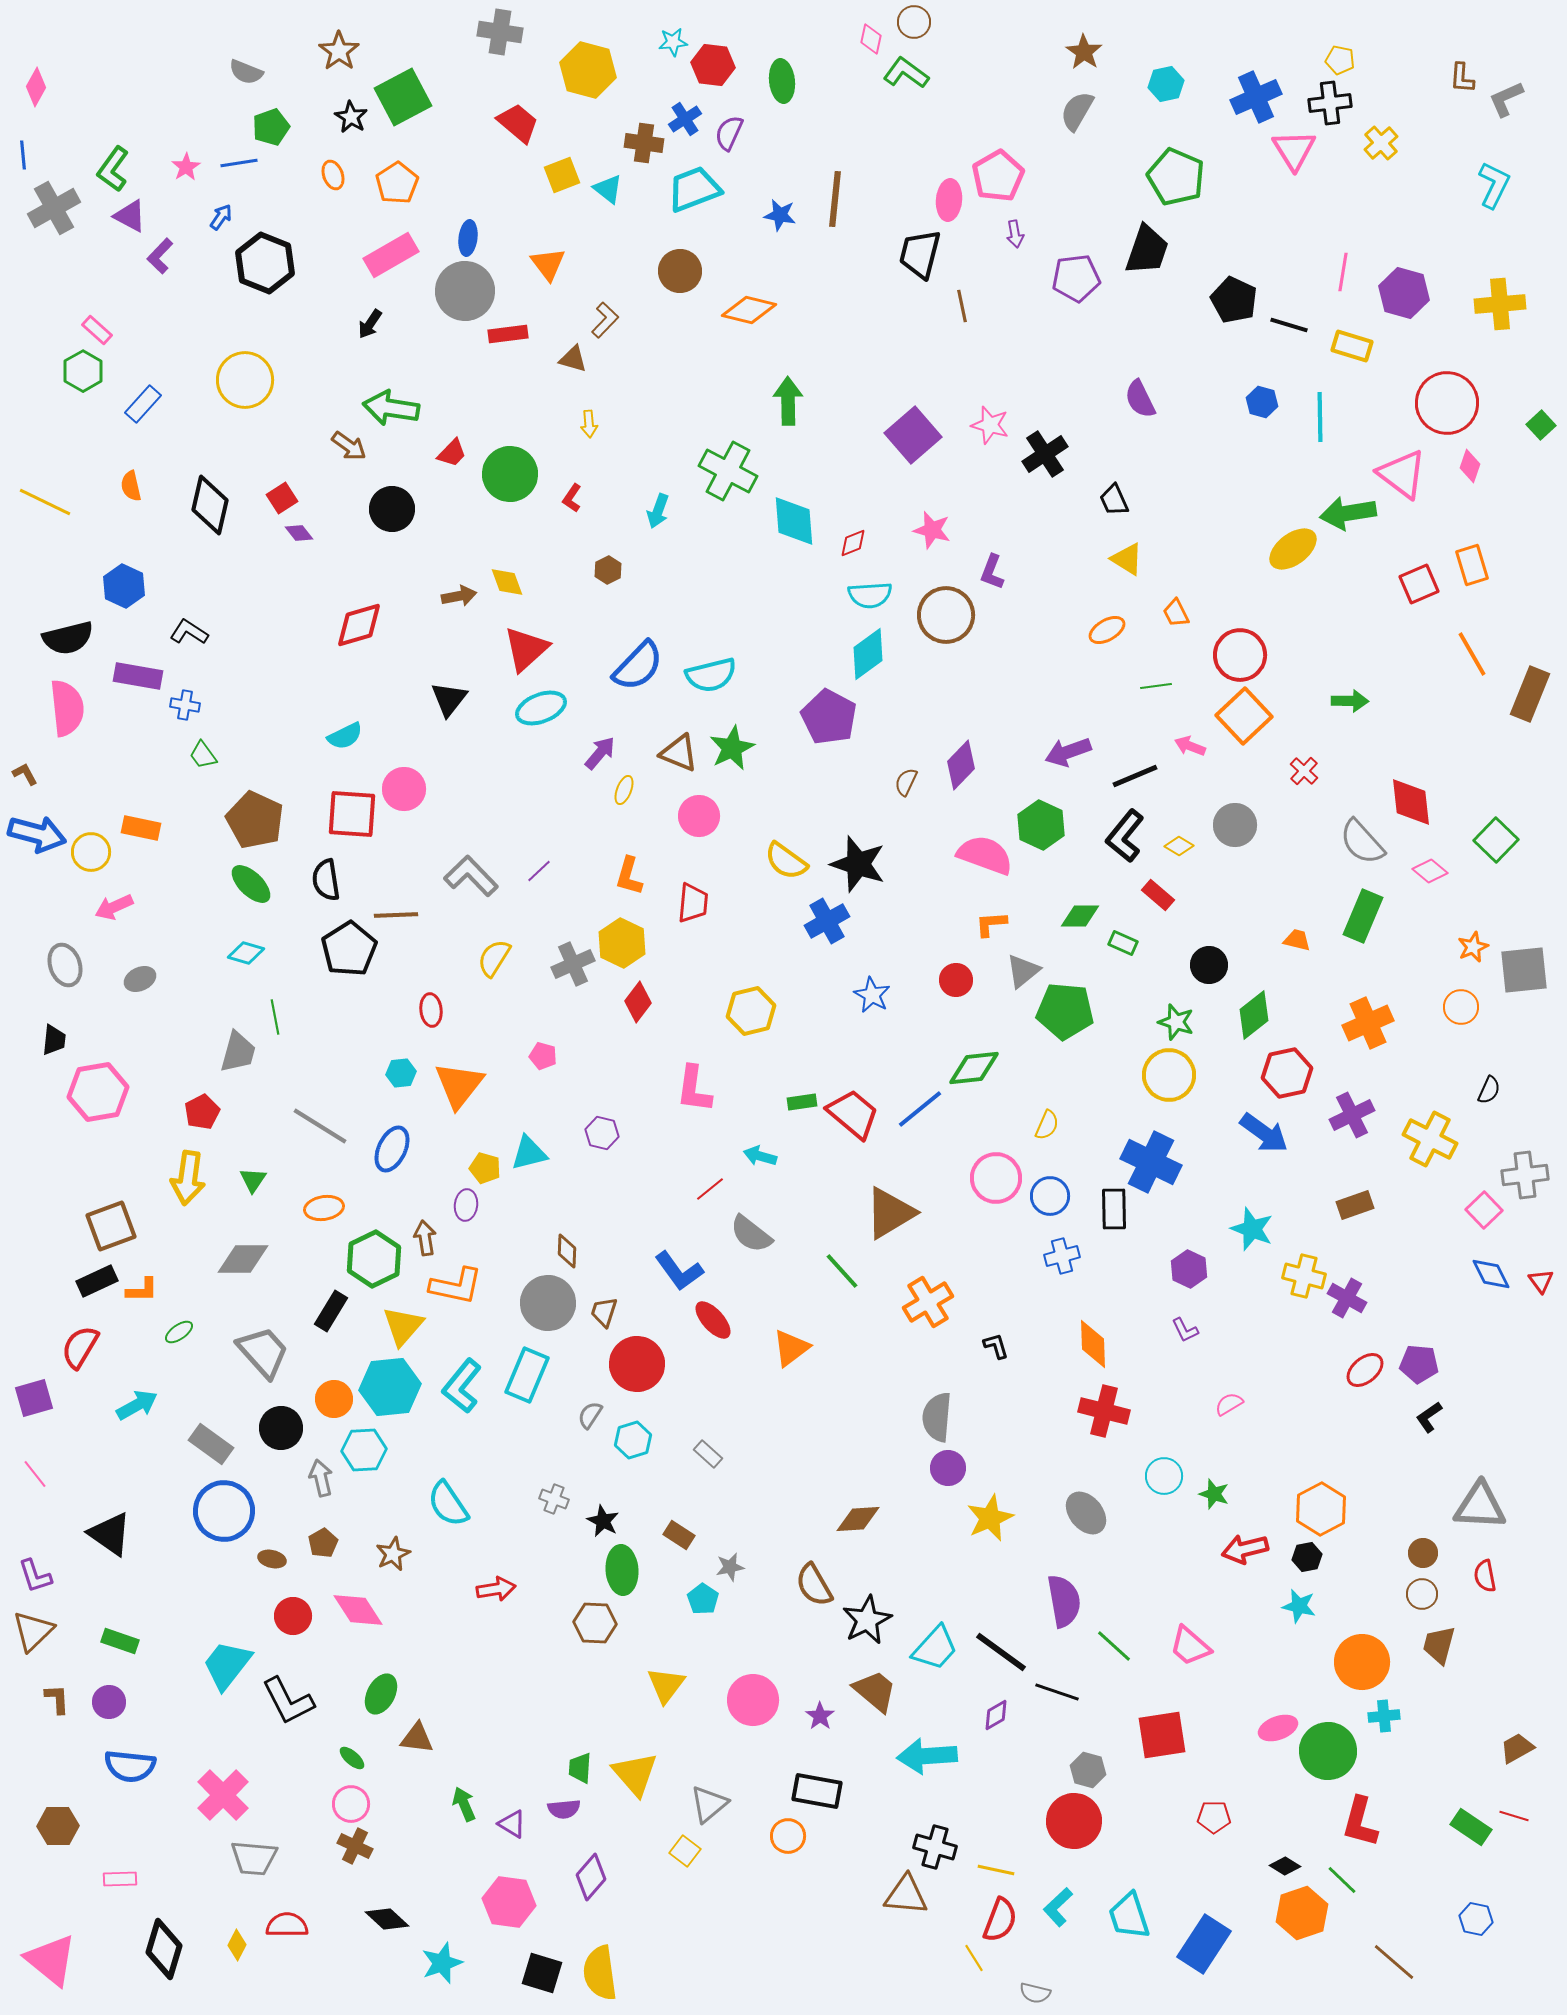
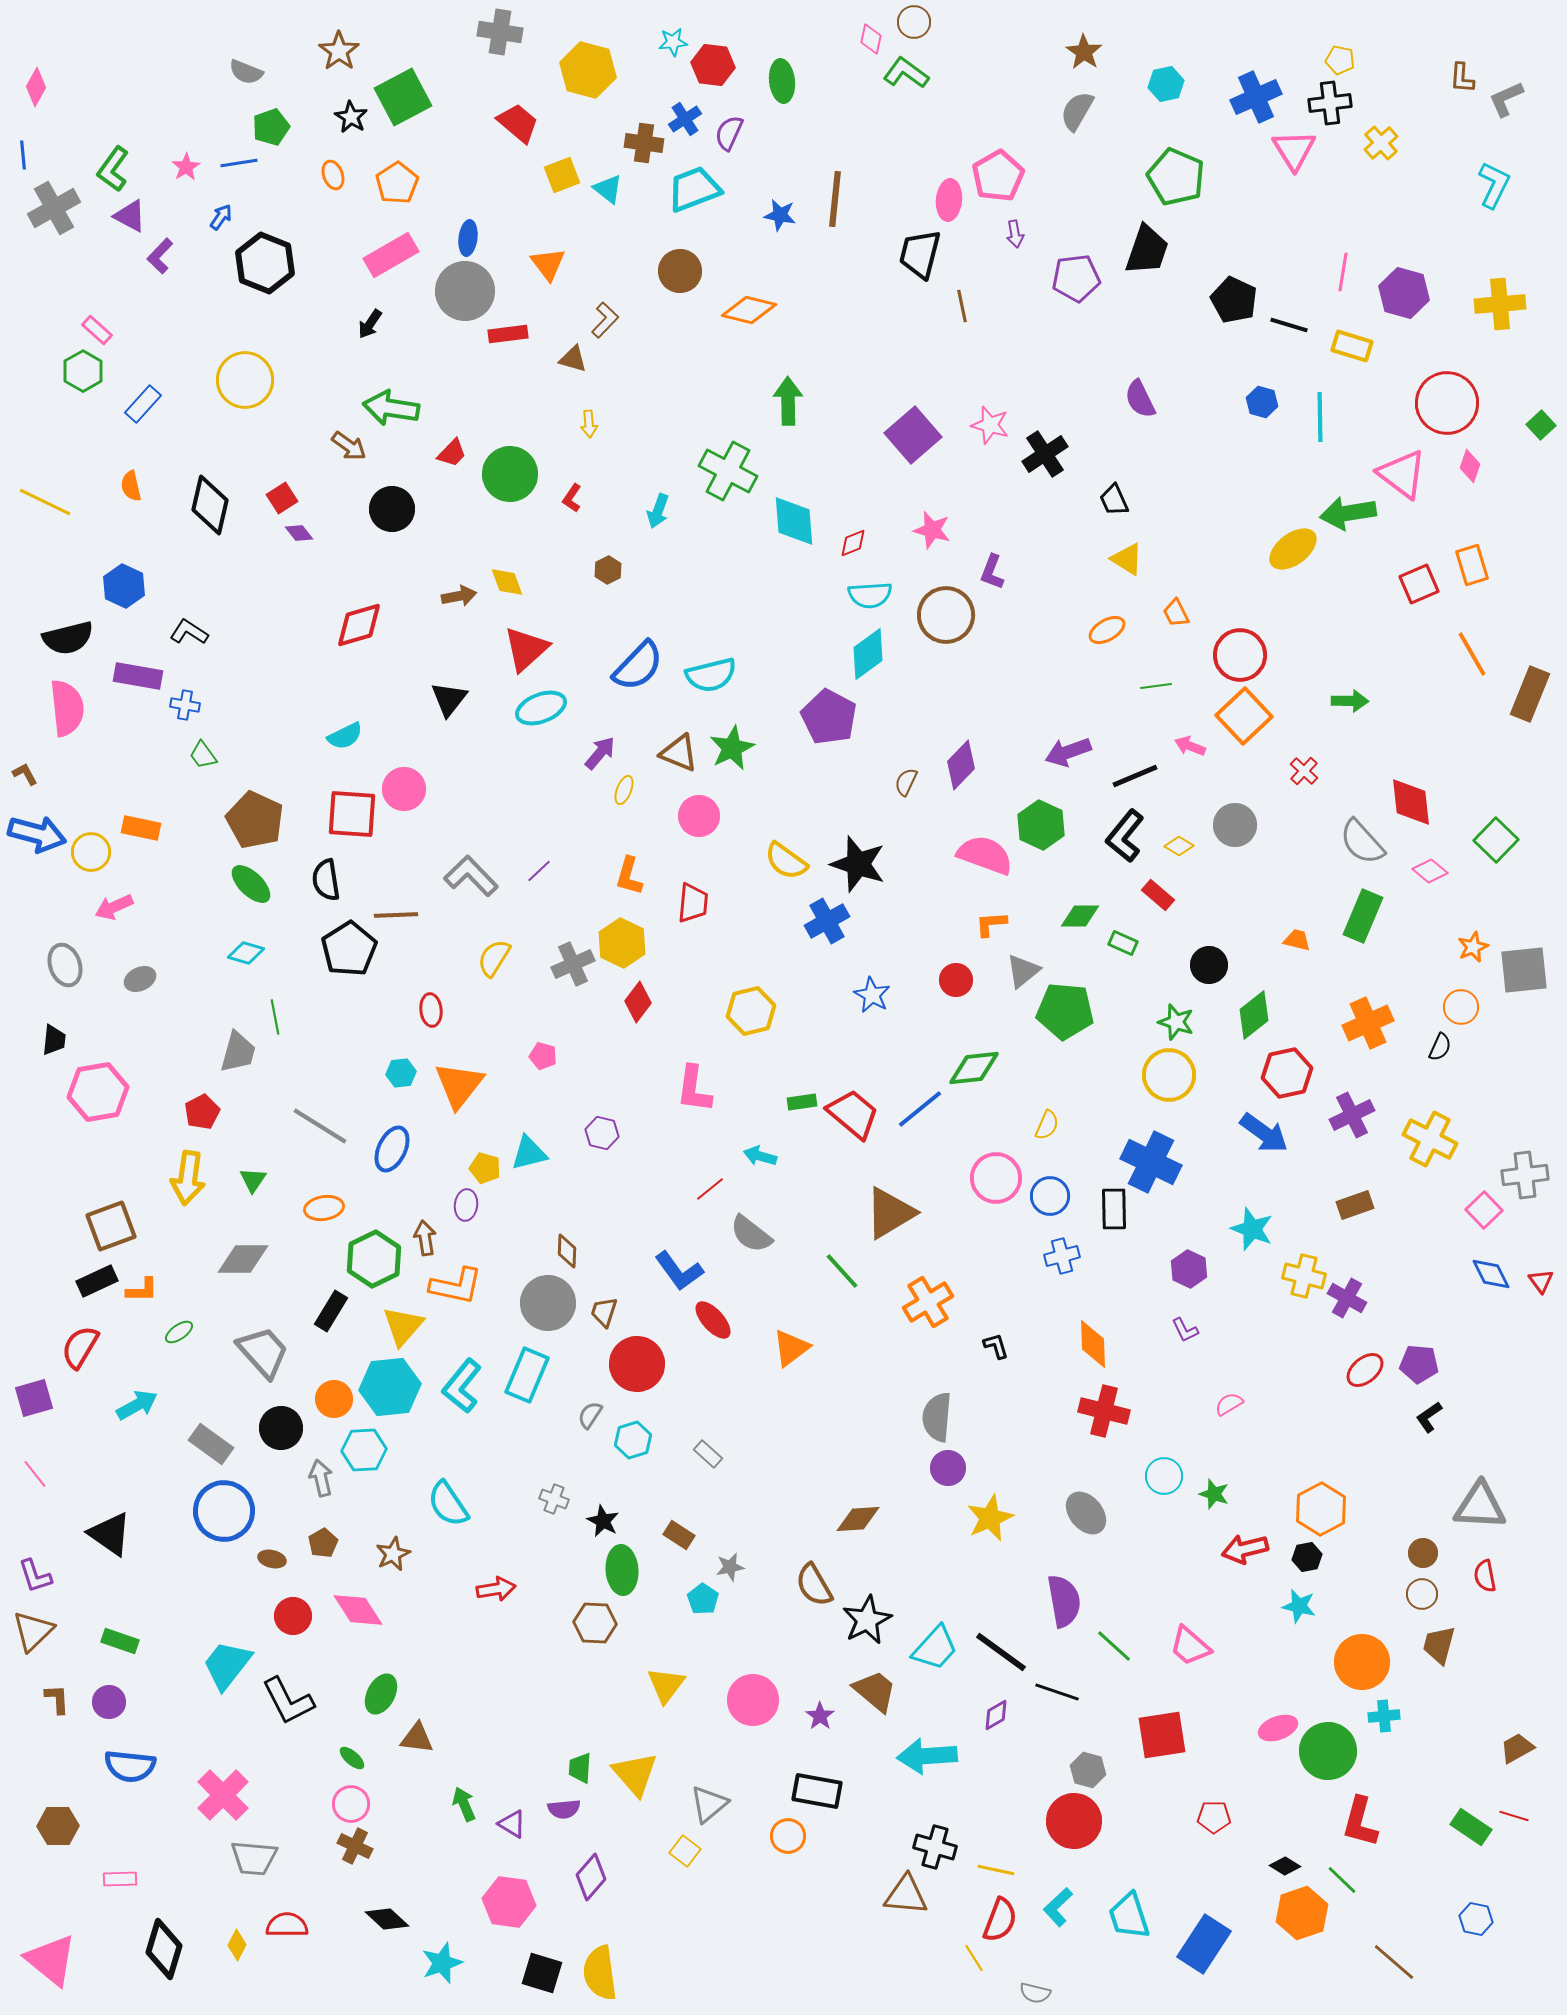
black semicircle at (1489, 1090): moved 49 px left, 43 px up
